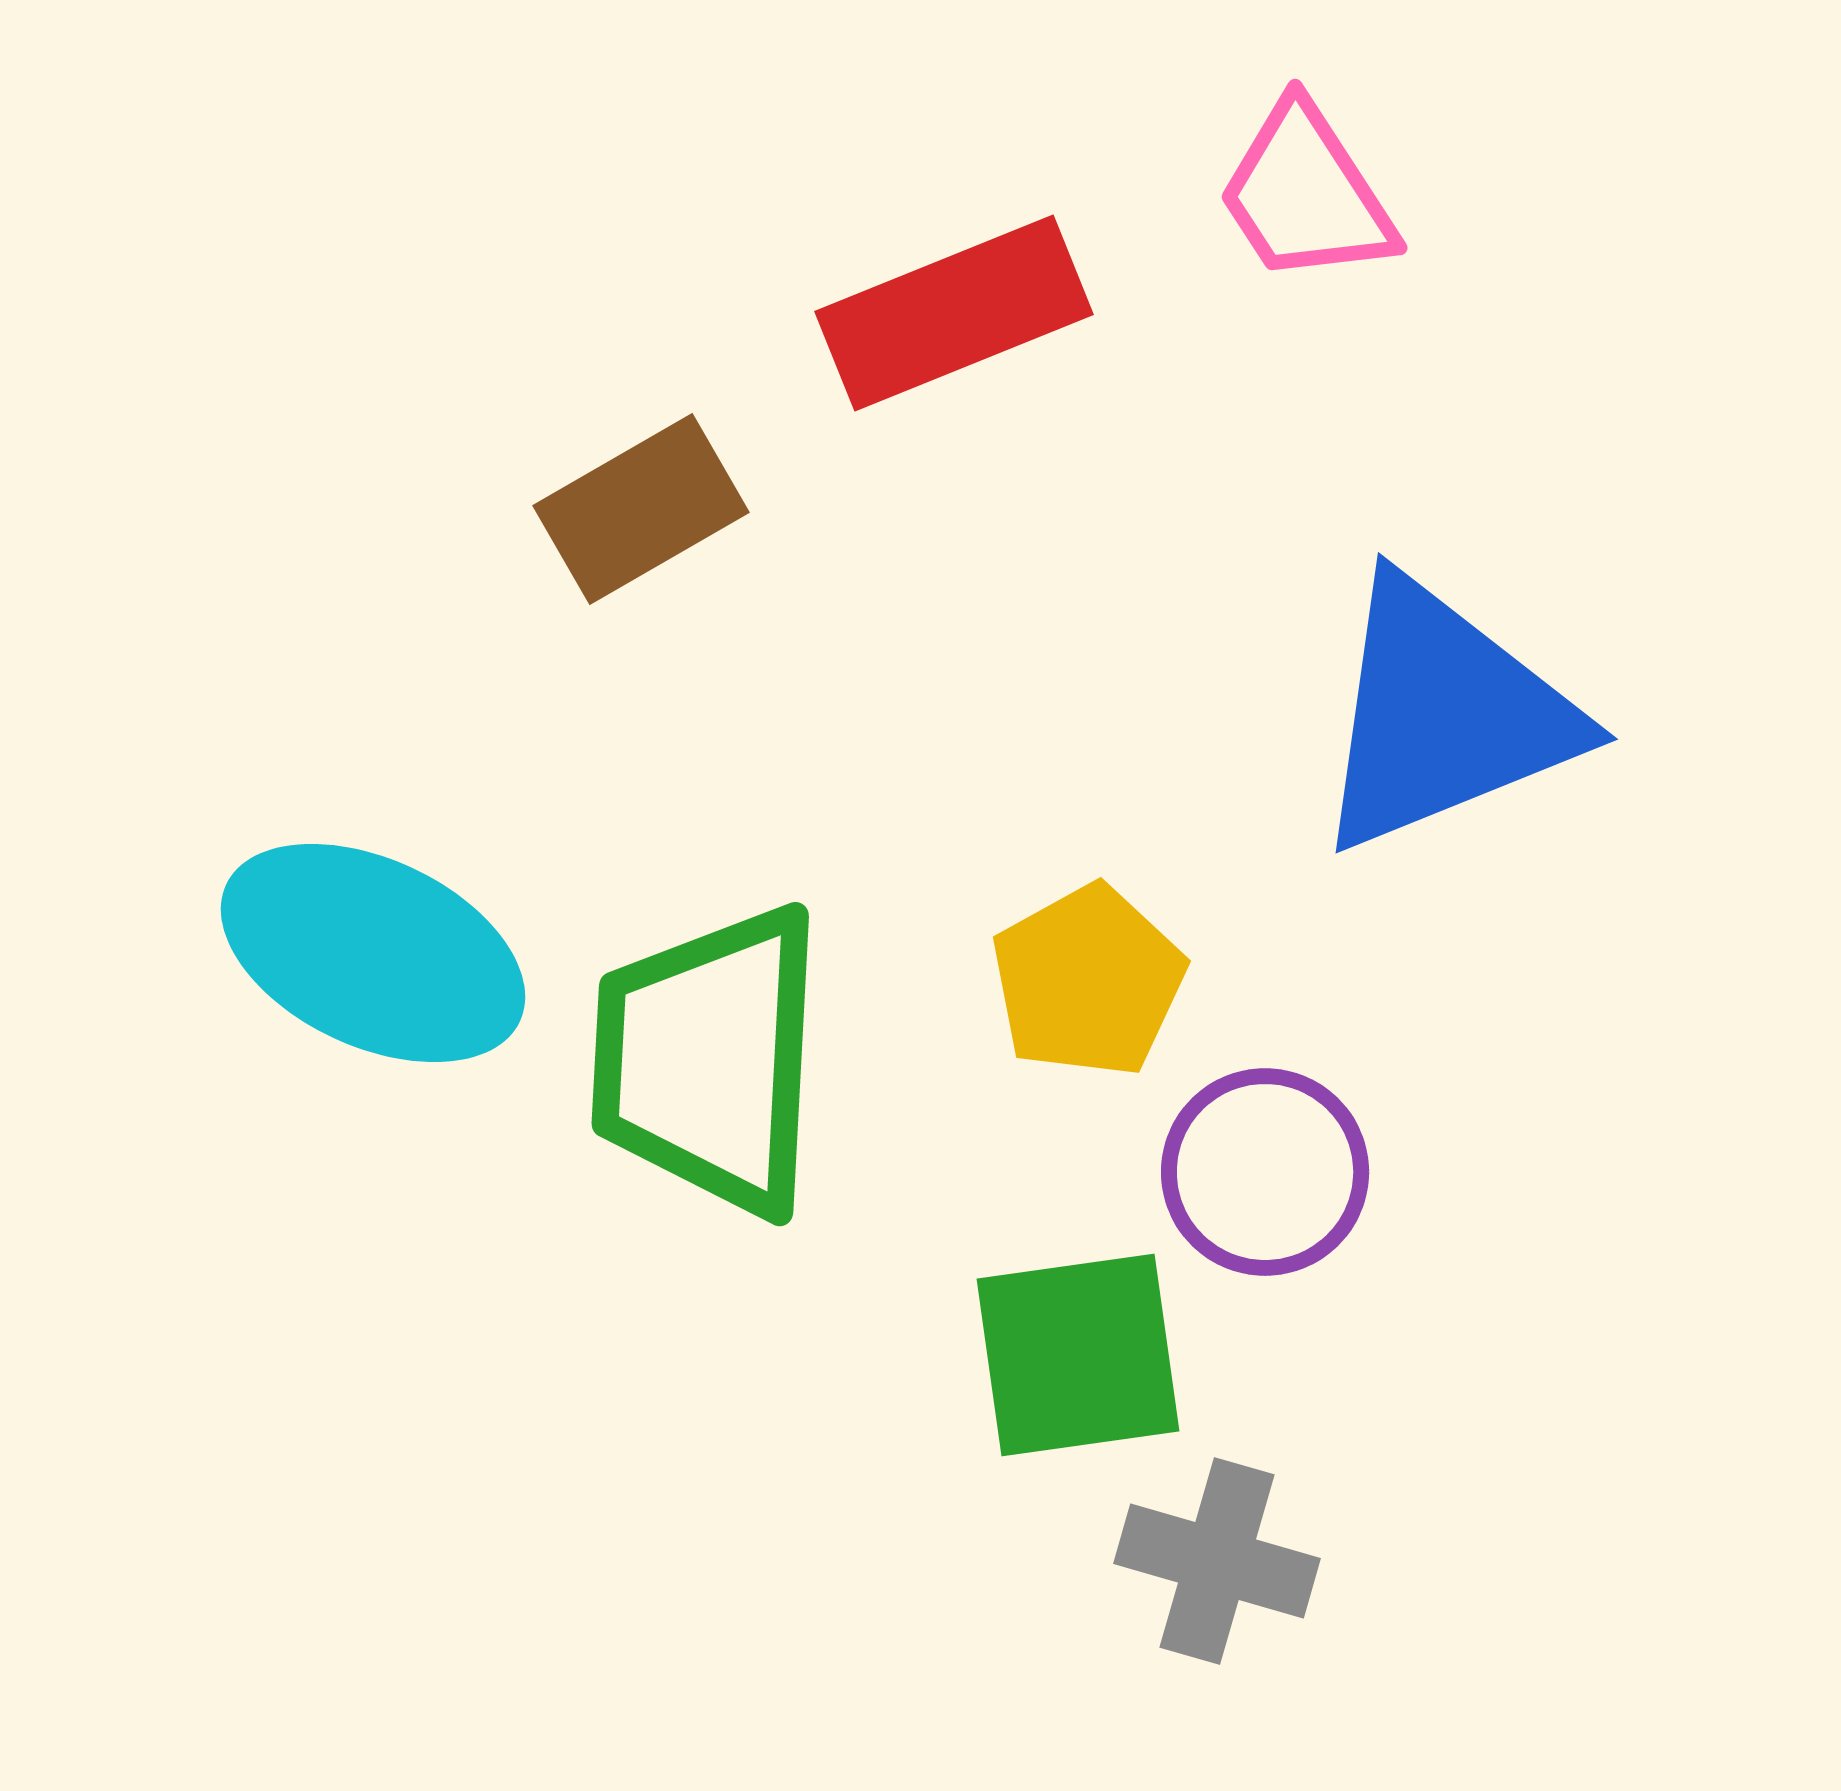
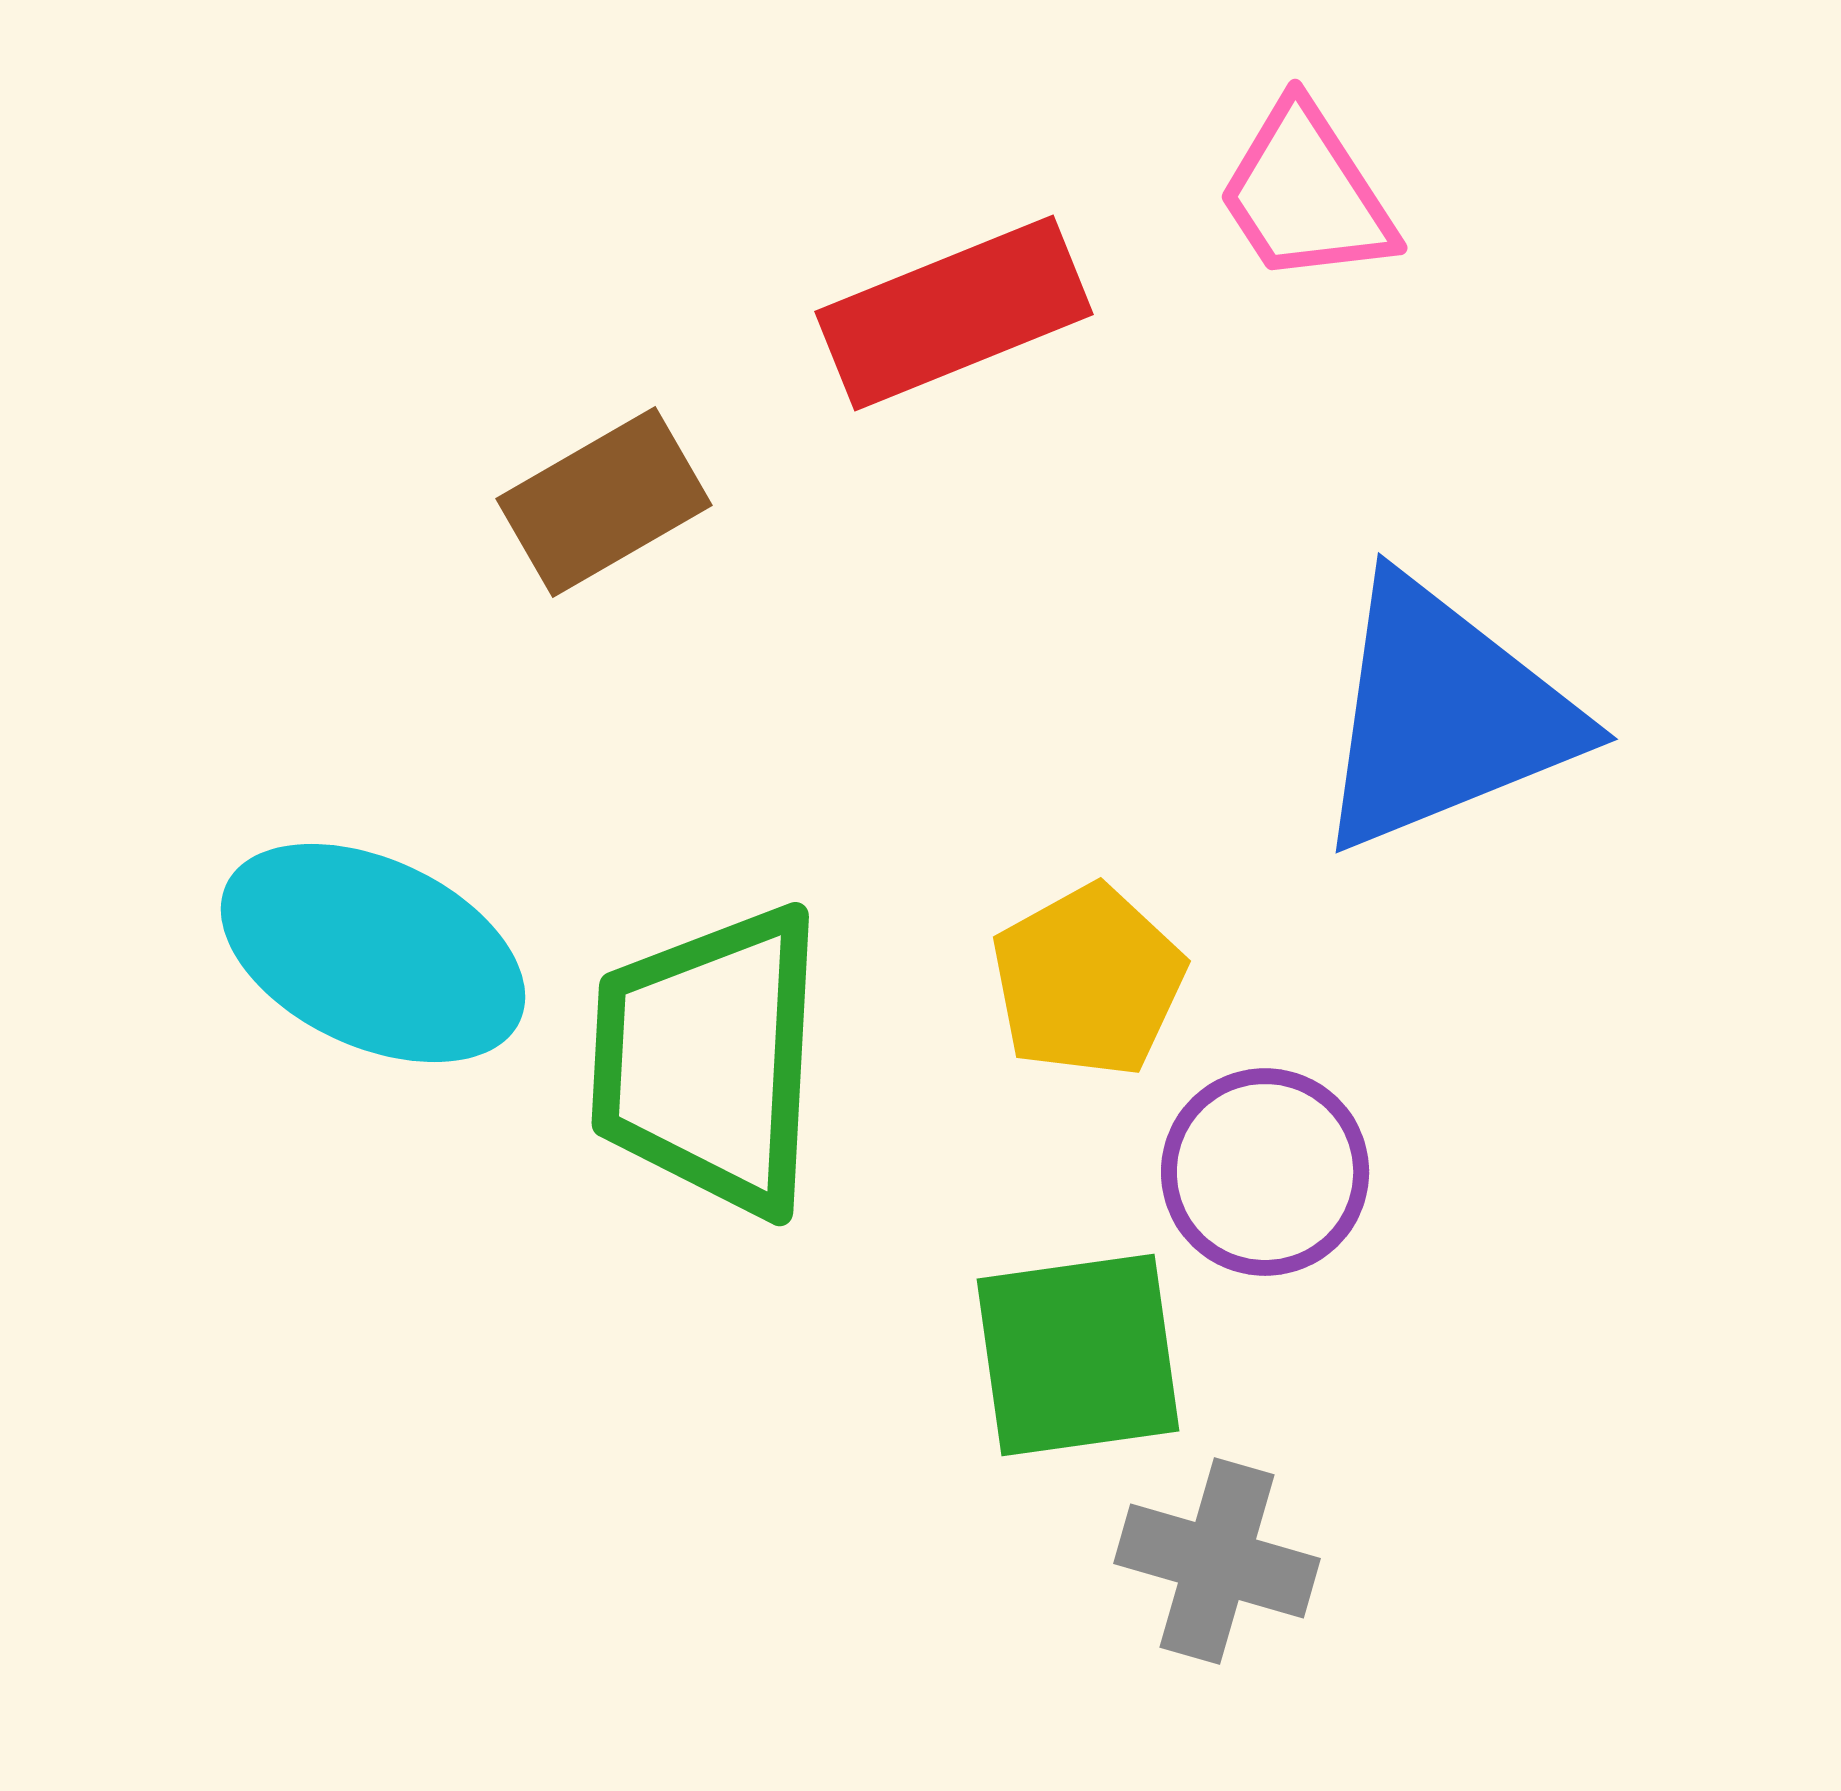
brown rectangle: moved 37 px left, 7 px up
